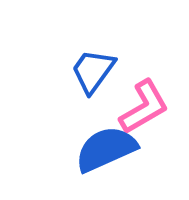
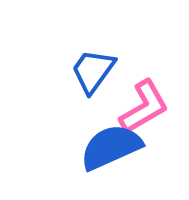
blue semicircle: moved 5 px right, 2 px up
